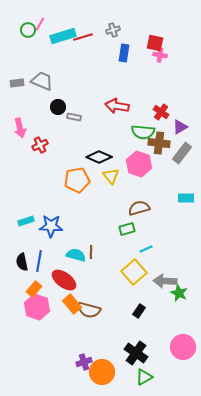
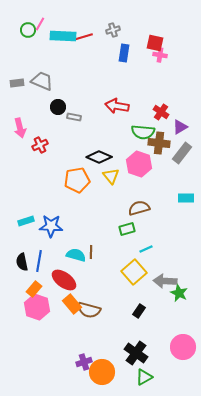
cyan rectangle at (63, 36): rotated 20 degrees clockwise
